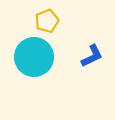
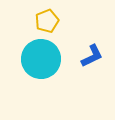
cyan circle: moved 7 px right, 2 px down
